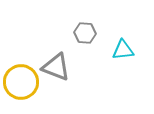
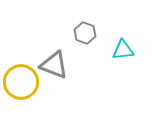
gray hexagon: rotated 15 degrees clockwise
gray triangle: moved 2 px left, 2 px up
